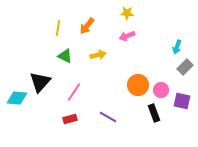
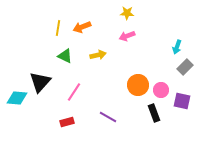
orange arrow: moved 5 px left, 1 px down; rotated 30 degrees clockwise
red rectangle: moved 3 px left, 3 px down
